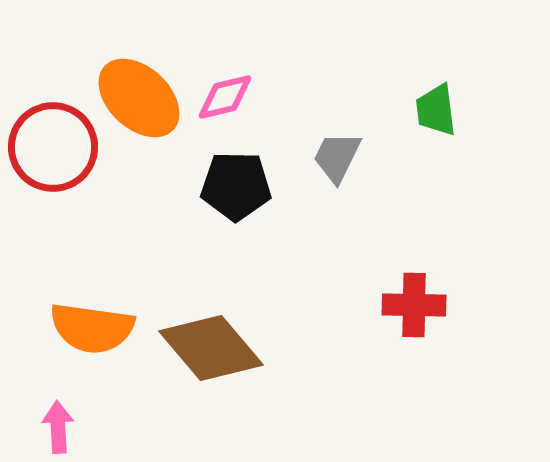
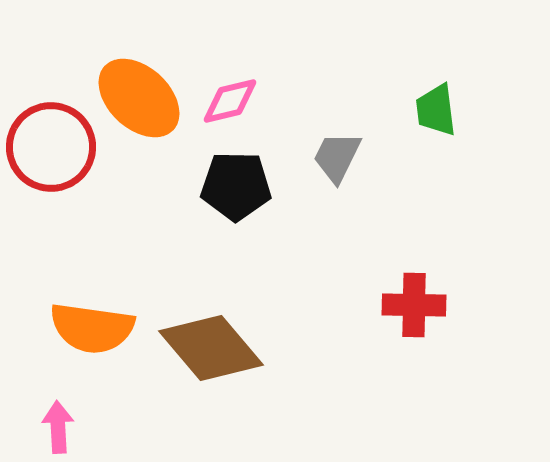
pink diamond: moved 5 px right, 4 px down
red circle: moved 2 px left
